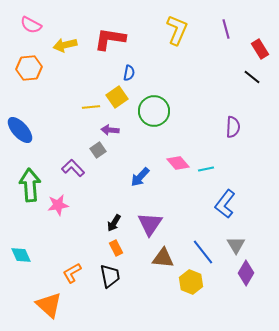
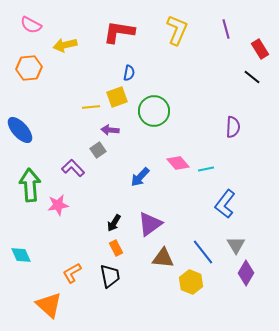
red L-shape: moved 9 px right, 7 px up
yellow square: rotated 15 degrees clockwise
purple triangle: rotated 20 degrees clockwise
